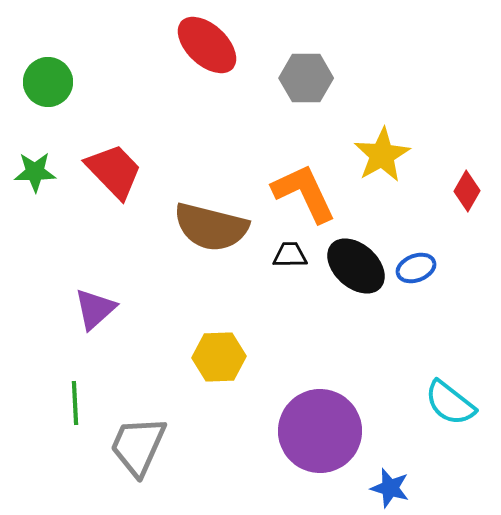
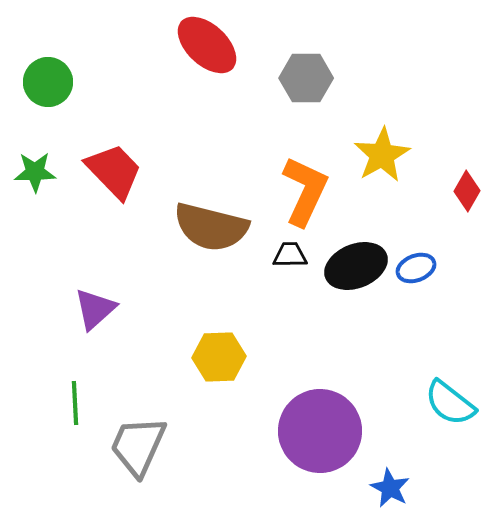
orange L-shape: moved 1 px right, 2 px up; rotated 50 degrees clockwise
black ellipse: rotated 64 degrees counterclockwise
blue star: rotated 12 degrees clockwise
